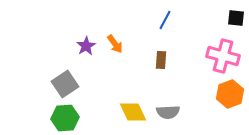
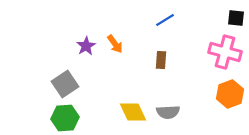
blue line: rotated 30 degrees clockwise
pink cross: moved 2 px right, 4 px up
